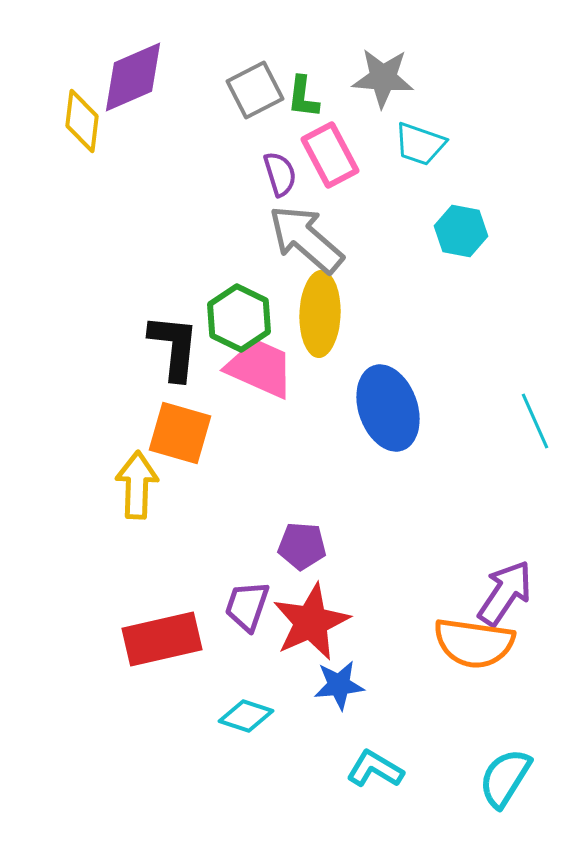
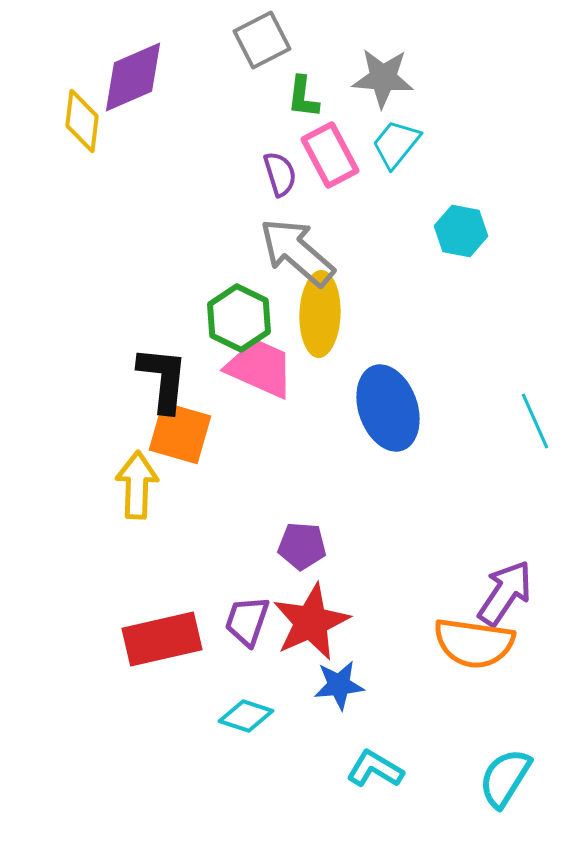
gray square: moved 7 px right, 50 px up
cyan trapezoid: moved 24 px left; rotated 110 degrees clockwise
gray arrow: moved 9 px left, 13 px down
black L-shape: moved 11 px left, 32 px down
purple trapezoid: moved 15 px down
